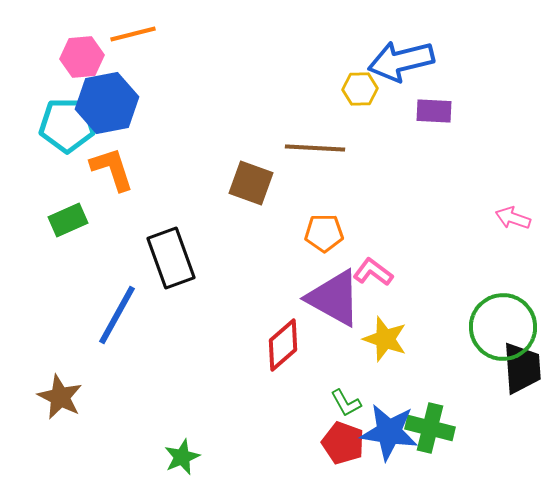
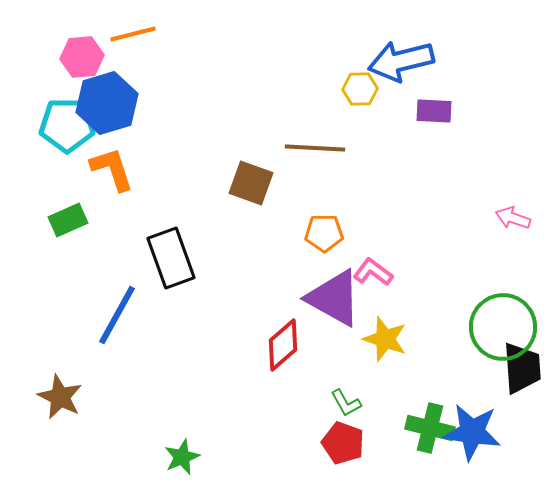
blue hexagon: rotated 6 degrees counterclockwise
blue star: moved 83 px right
